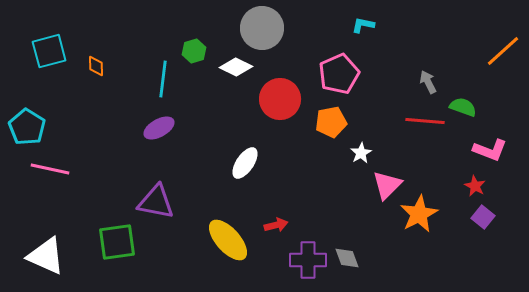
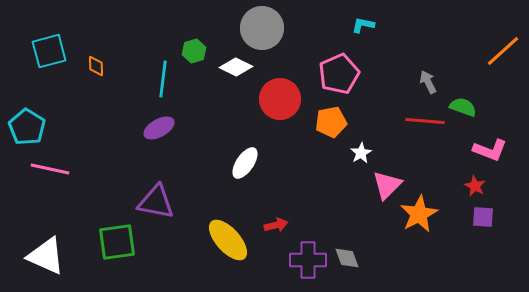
purple square: rotated 35 degrees counterclockwise
